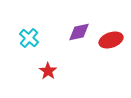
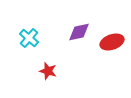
red ellipse: moved 1 px right, 2 px down
red star: rotated 18 degrees counterclockwise
